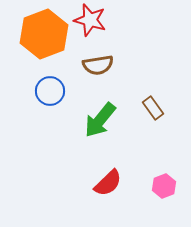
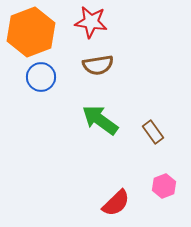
red star: moved 1 px right, 2 px down; rotated 8 degrees counterclockwise
orange hexagon: moved 13 px left, 2 px up
blue circle: moved 9 px left, 14 px up
brown rectangle: moved 24 px down
green arrow: rotated 87 degrees clockwise
red semicircle: moved 8 px right, 20 px down
